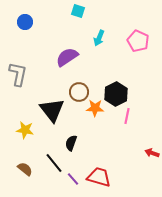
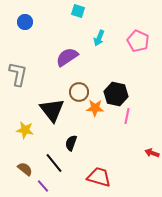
black hexagon: rotated 20 degrees counterclockwise
purple line: moved 30 px left, 7 px down
